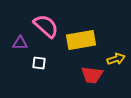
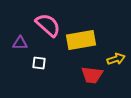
pink semicircle: moved 2 px right, 1 px up
